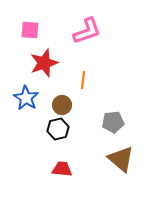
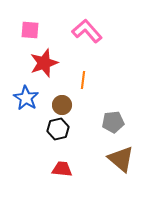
pink L-shape: rotated 112 degrees counterclockwise
